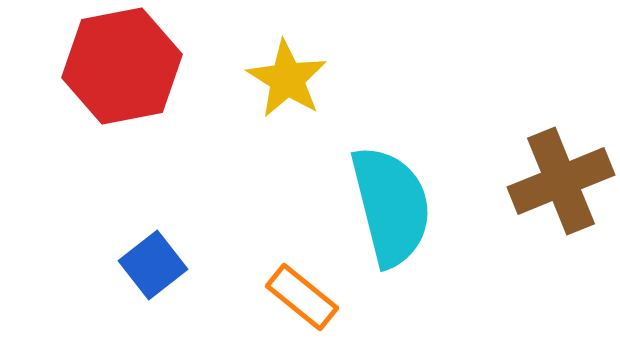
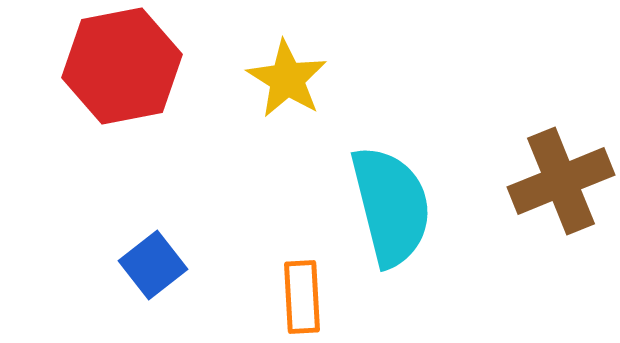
orange rectangle: rotated 48 degrees clockwise
